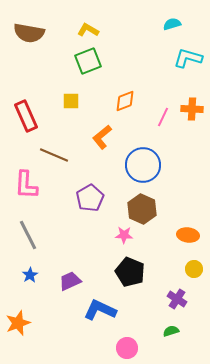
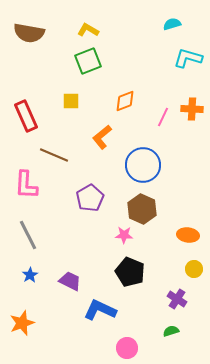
purple trapezoid: rotated 50 degrees clockwise
orange star: moved 4 px right
